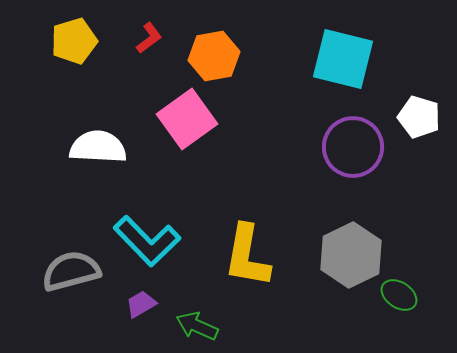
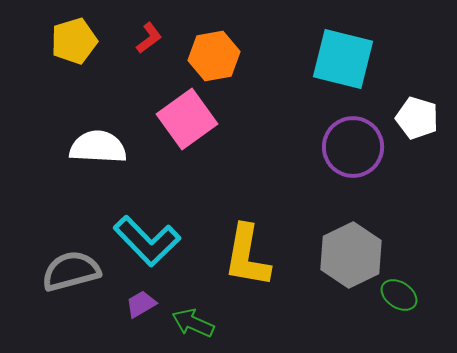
white pentagon: moved 2 px left, 1 px down
green arrow: moved 4 px left, 3 px up
